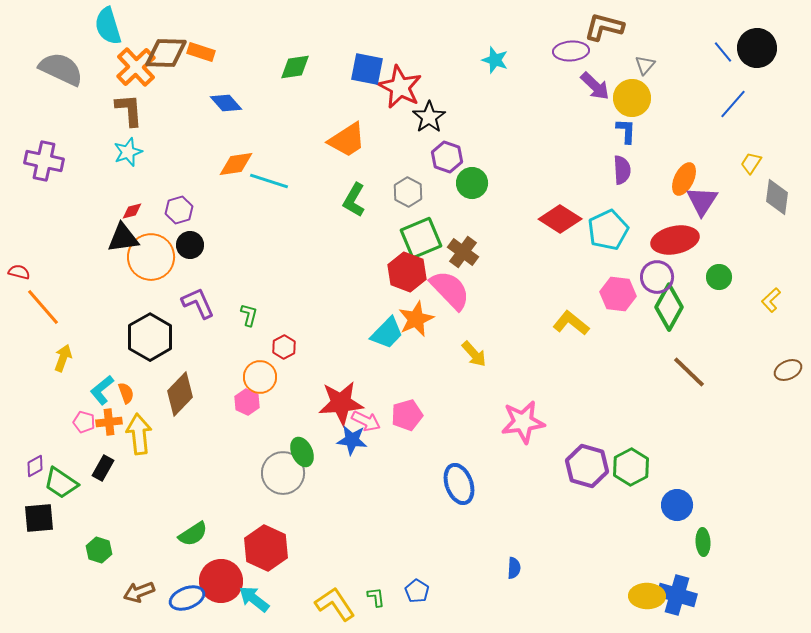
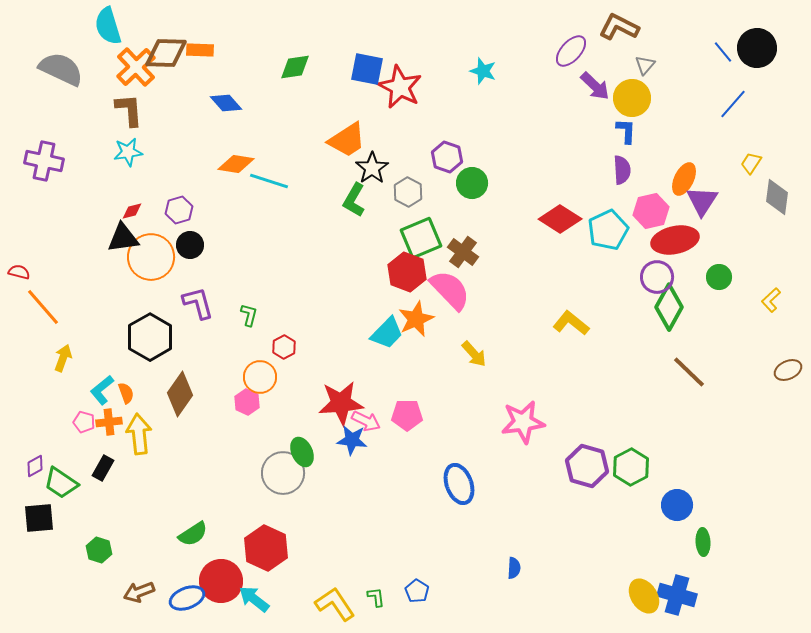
brown L-shape at (604, 27): moved 15 px right; rotated 12 degrees clockwise
purple ellipse at (571, 51): rotated 44 degrees counterclockwise
orange rectangle at (201, 52): moved 1 px left, 2 px up; rotated 16 degrees counterclockwise
cyan star at (495, 60): moved 12 px left, 11 px down
black star at (429, 117): moved 57 px left, 51 px down
cyan star at (128, 152): rotated 12 degrees clockwise
orange diamond at (236, 164): rotated 18 degrees clockwise
pink hexagon at (618, 294): moved 33 px right, 83 px up; rotated 20 degrees counterclockwise
purple L-shape at (198, 303): rotated 9 degrees clockwise
brown diamond at (180, 394): rotated 9 degrees counterclockwise
pink pentagon at (407, 415): rotated 16 degrees clockwise
yellow ellipse at (647, 596): moved 3 px left; rotated 56 degrees clockwise
